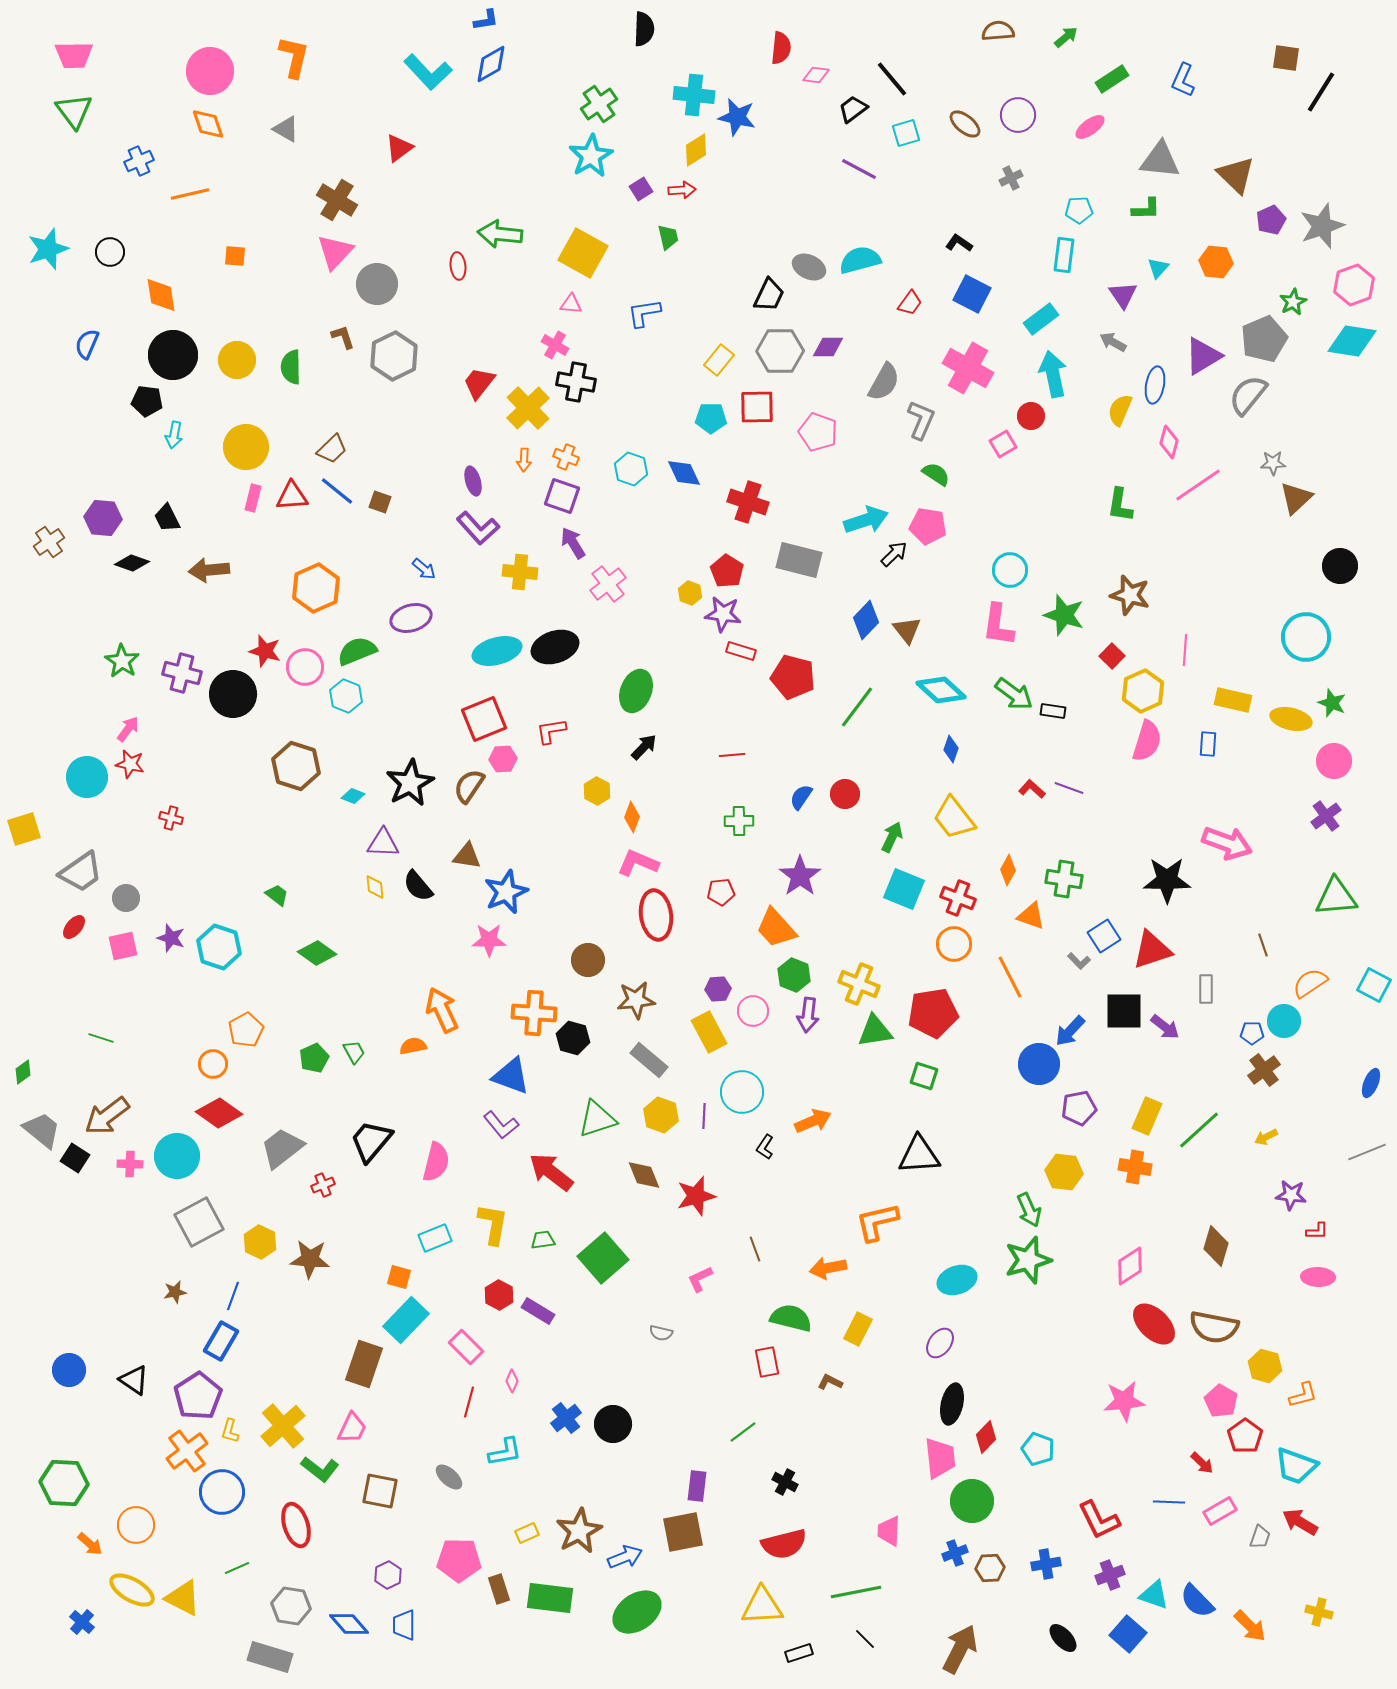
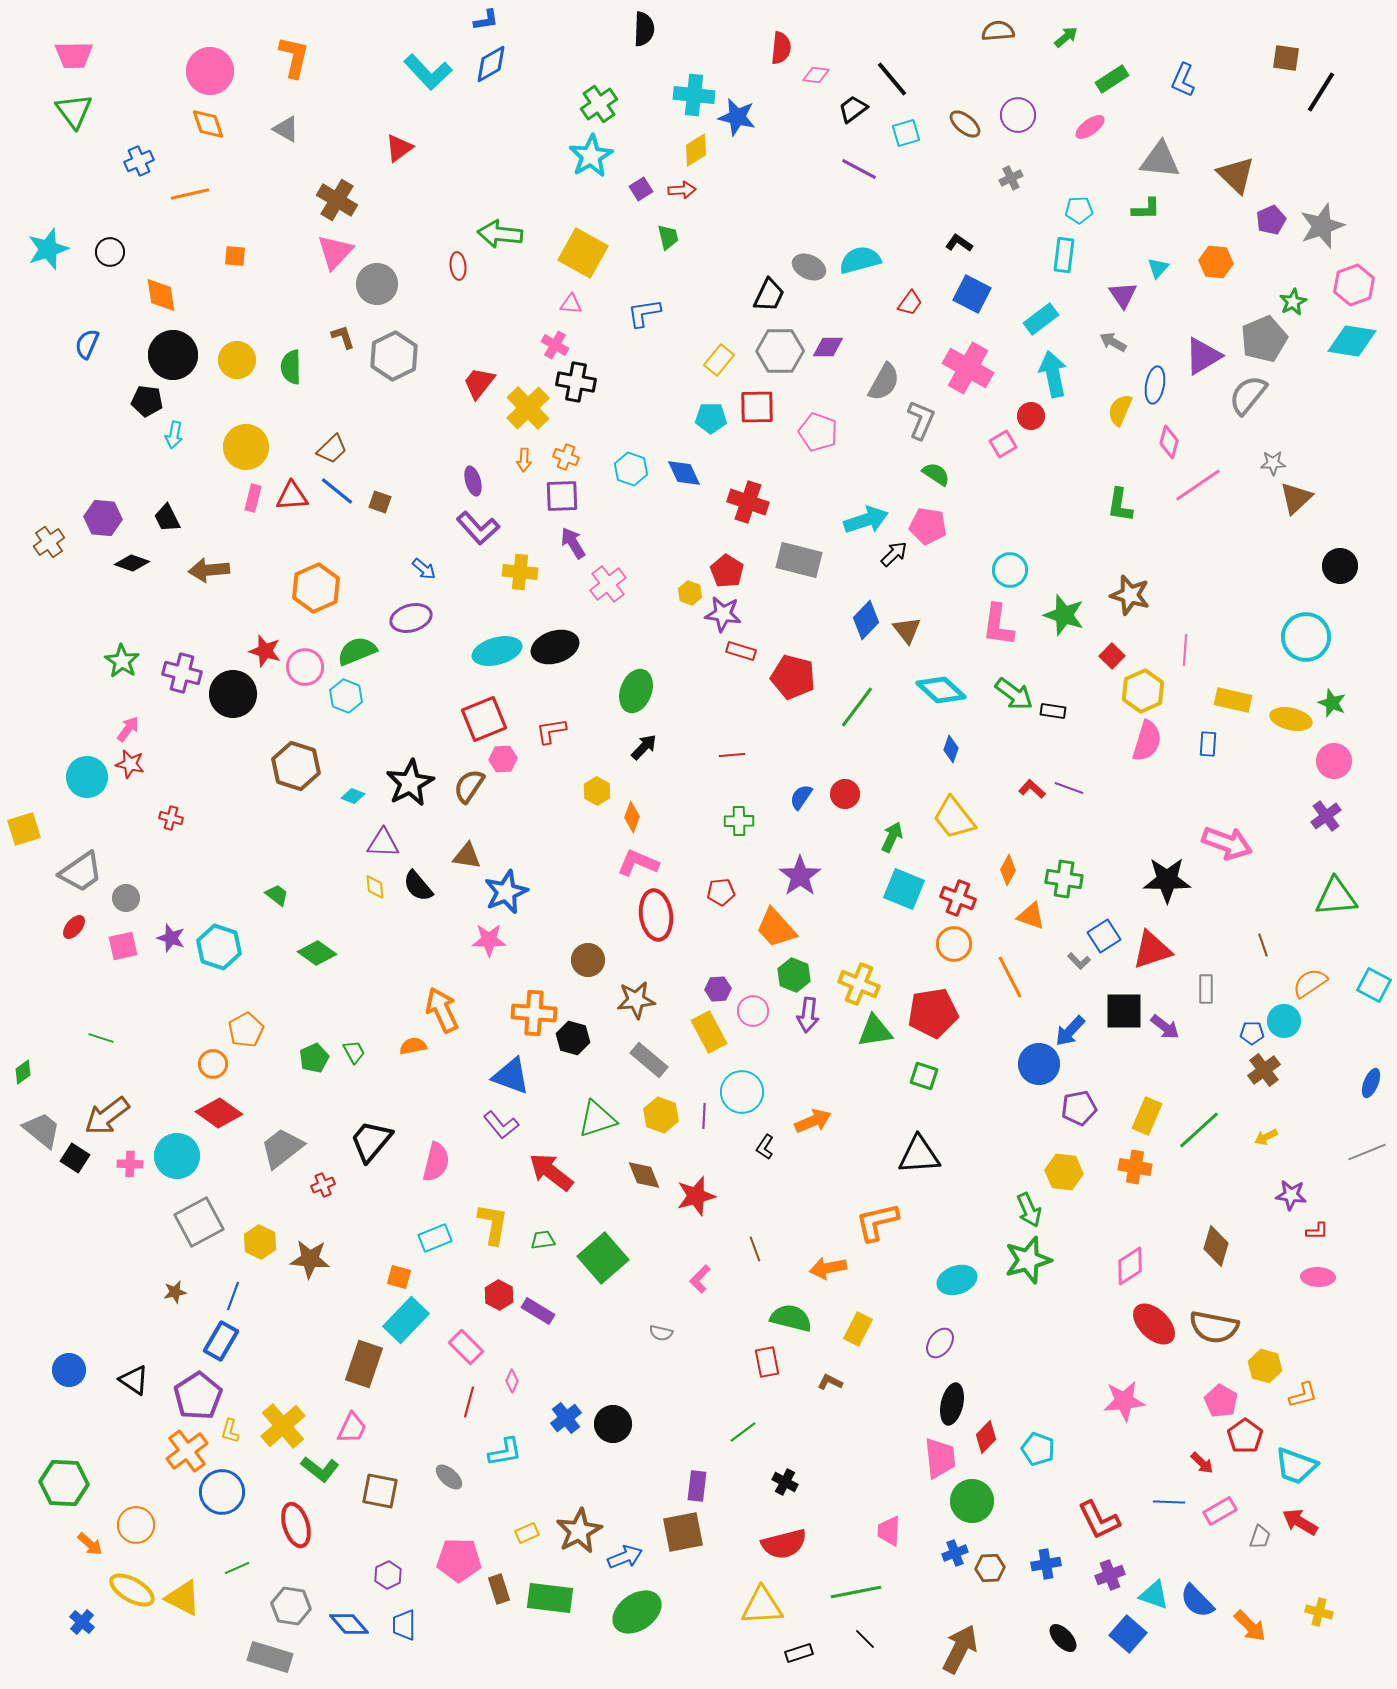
purple square at (562, 496): rotated 21 degrees counterclockwise
pink L-shape at (700, 1279): rotated 20 degrees counterclockwise
